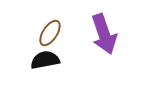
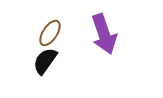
black semicircle: moved 1 px down; rotated 44 degrees counterclockwise
